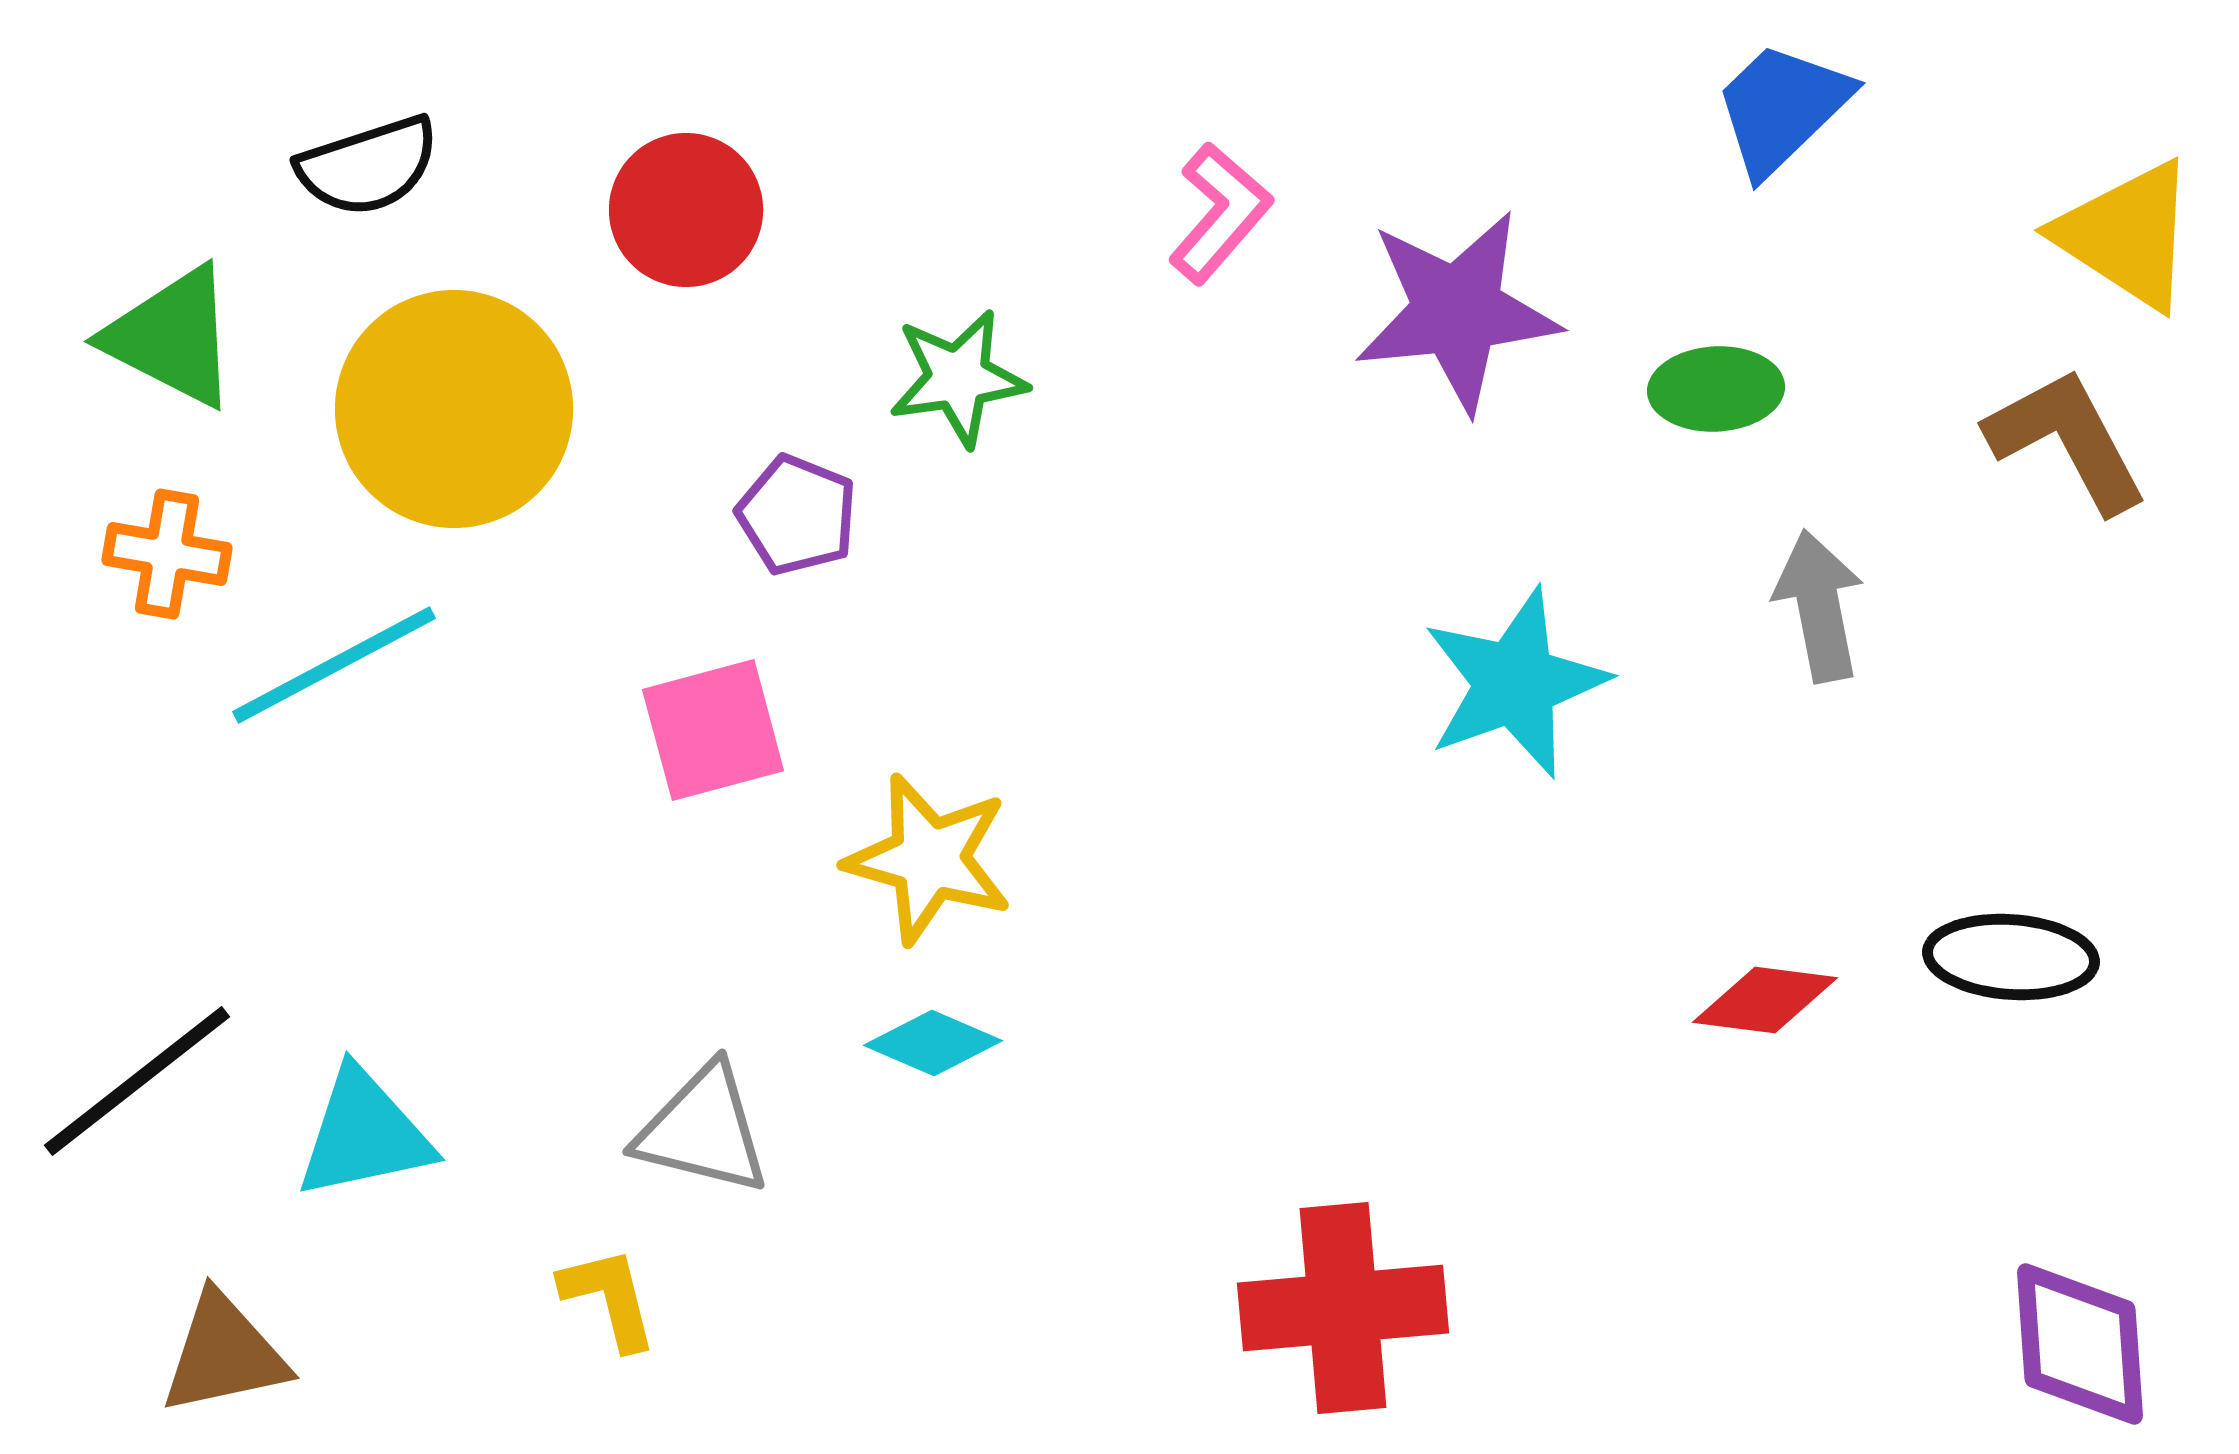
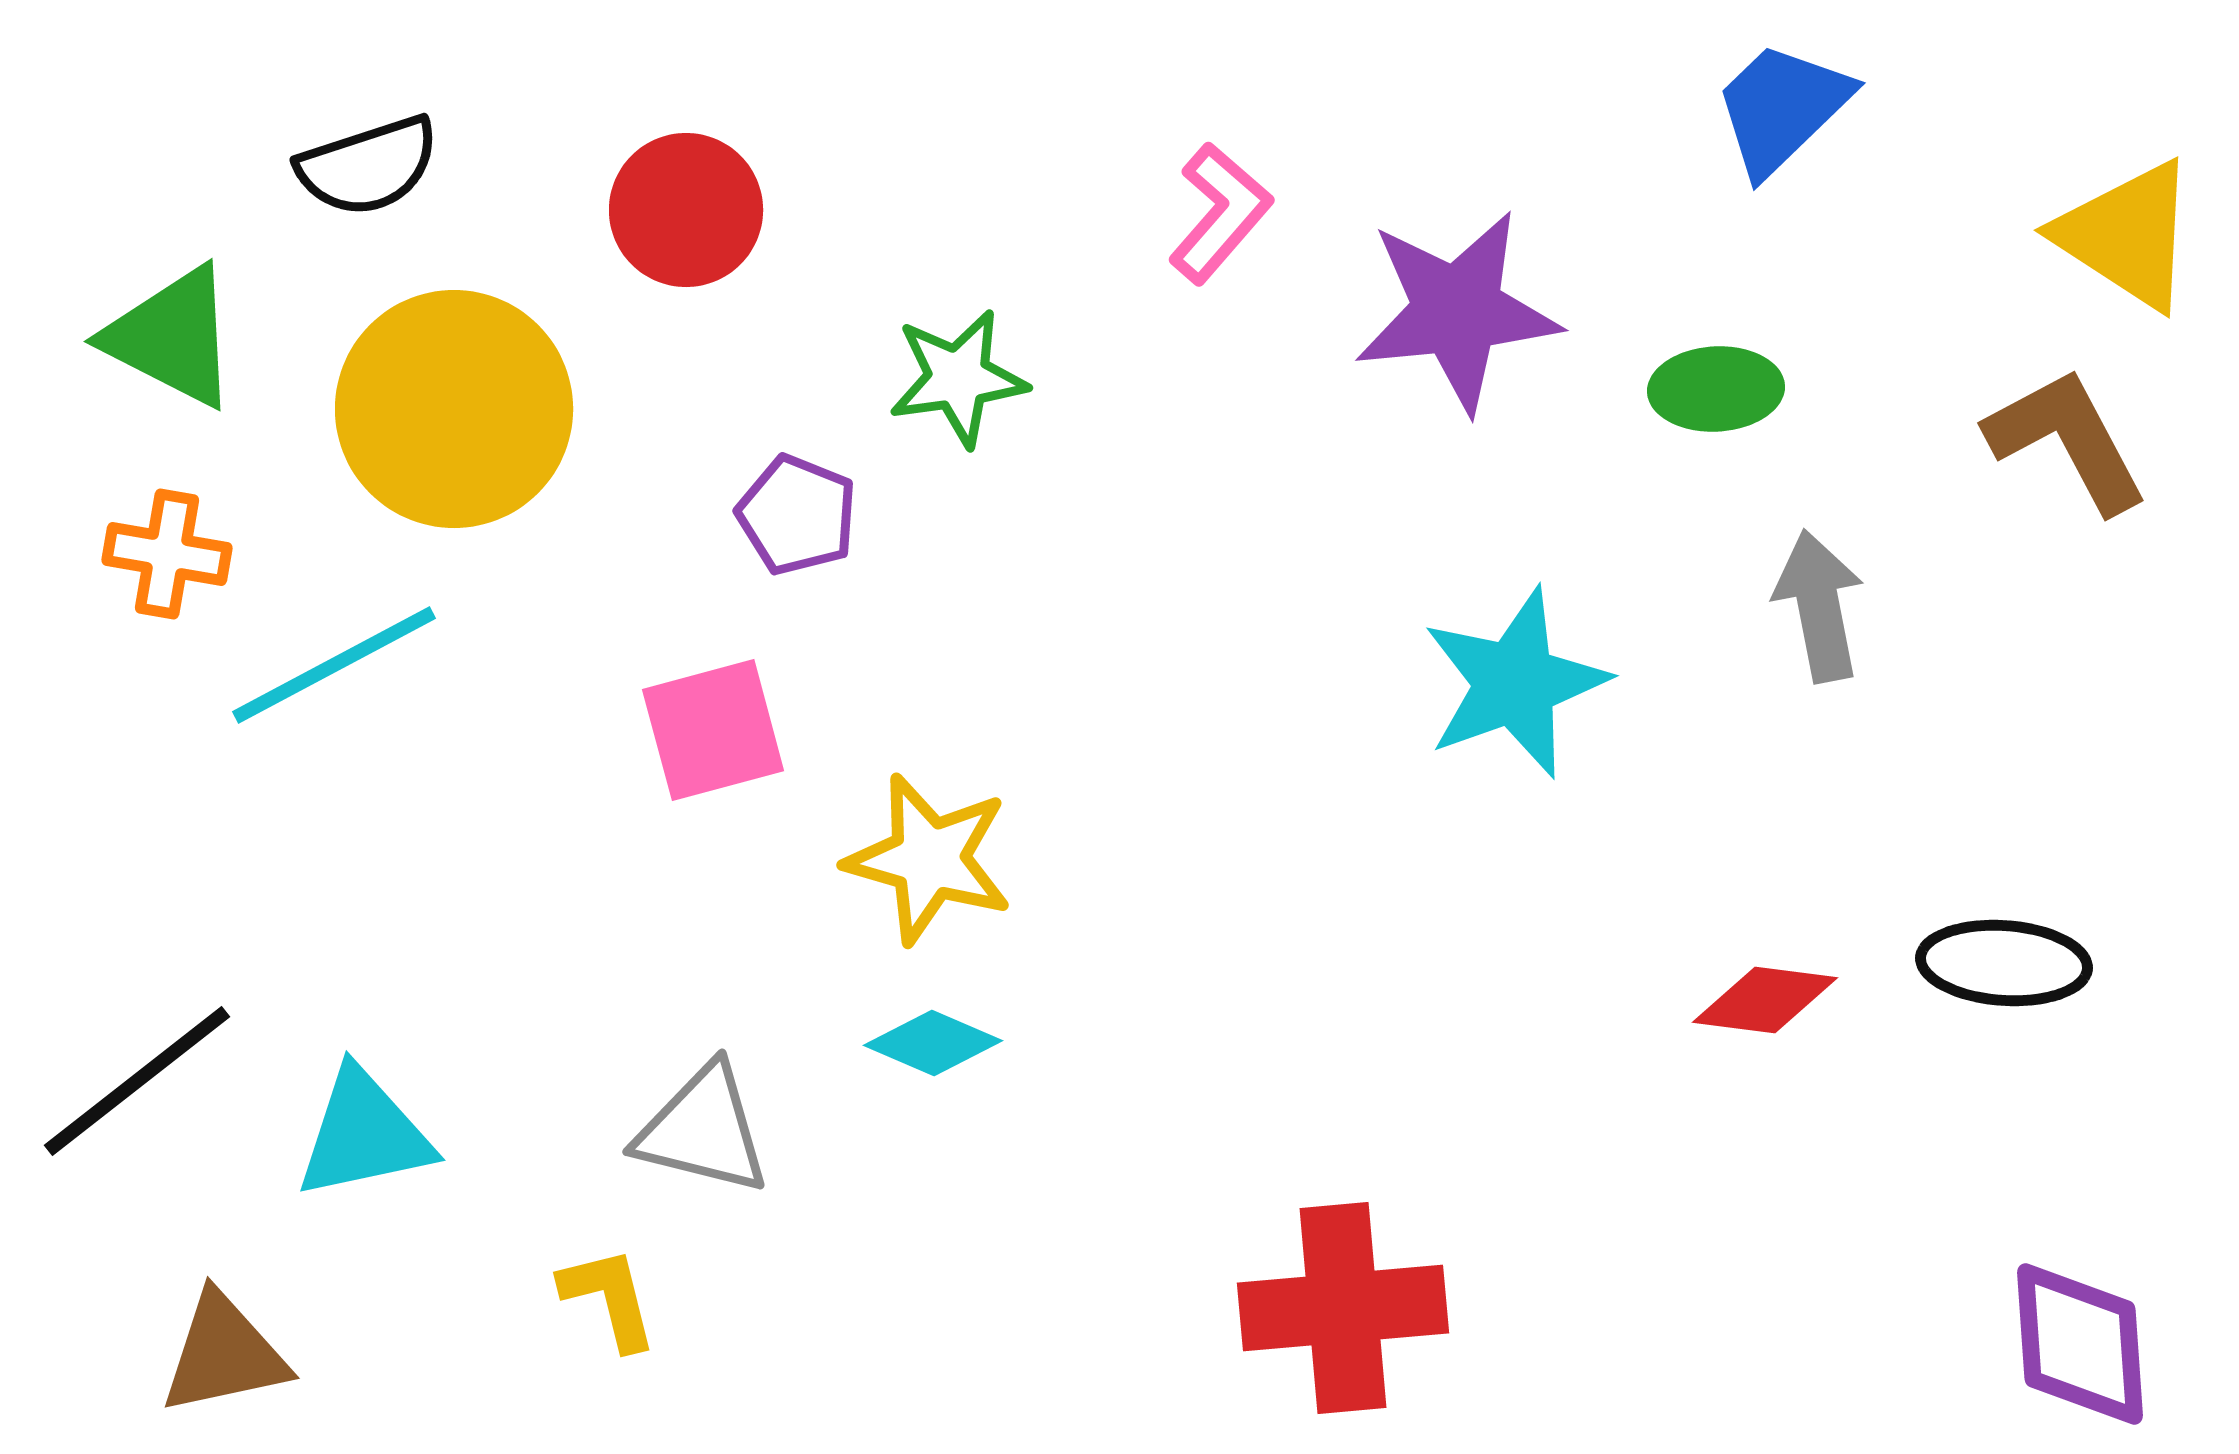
black ellipse: moved 7 px left, 6 px down
